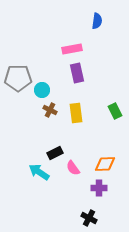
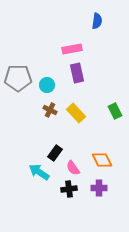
cyan circle: moved 5 px right, 5 px up
yellow rectangle: rotated 36 degrees counterclockwise
black rectangle: rotated 28 degrees counterclockwise
orange diamond: moved 3 px left, 4 px up; rotated 65 degrees clockwise
black cross: moved 20 px left, 29 px up; rotated 35 degrees counterclockwise
